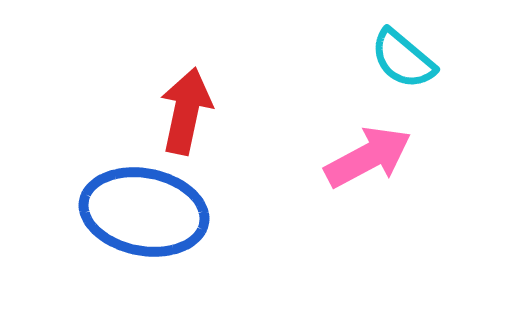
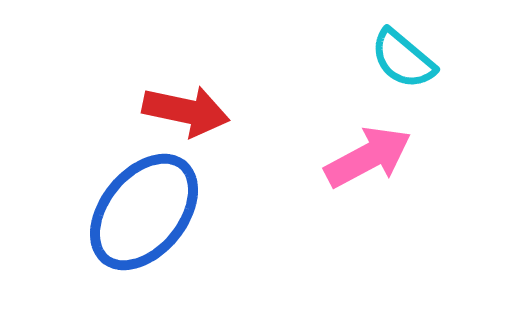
red arrow: rotated 90 degrees clockwise
blue ellipse: rotated 62 degrees counterclockwise
